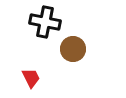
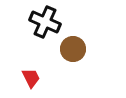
black cross: rotated 12 degrees clockwise
